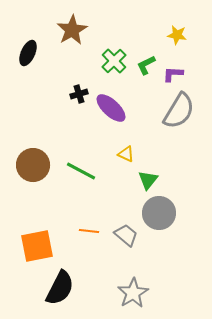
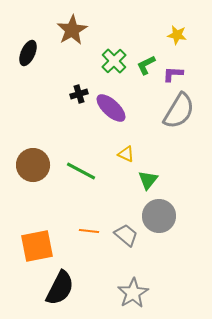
gray circle: moved 3 px down
